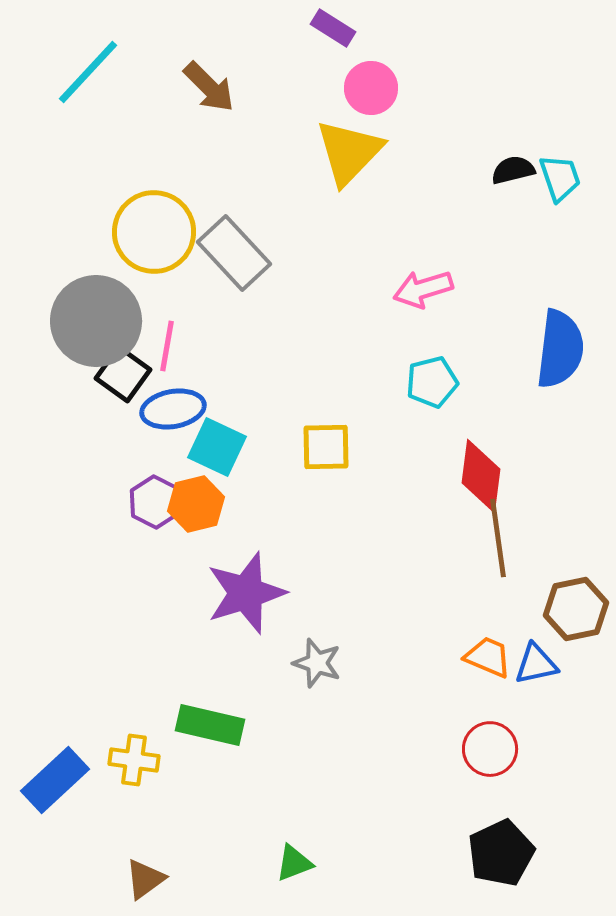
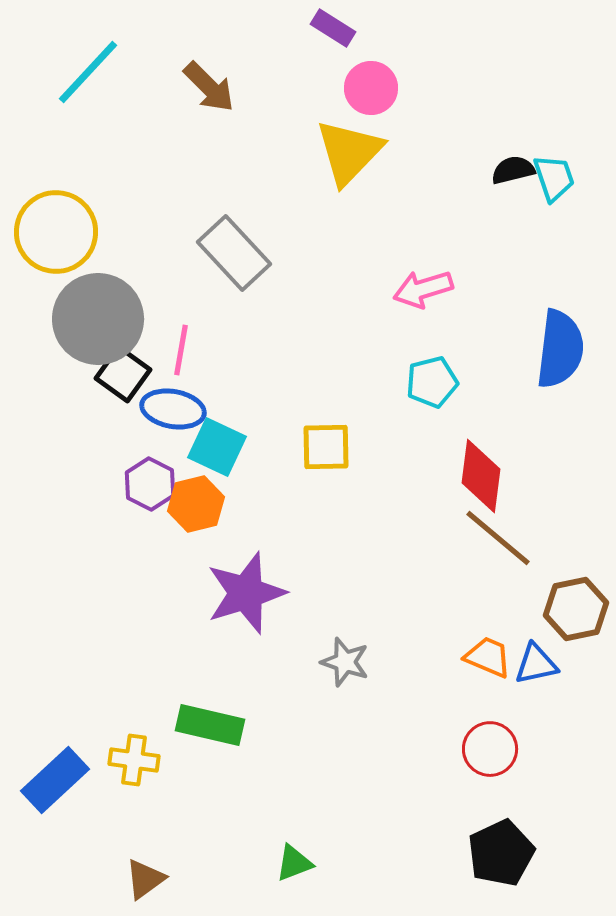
cyan trapezoid: moved 6 px left
yellow circle: moved 98 px left
gray circle: moved 2 px right, 2 px up
pink line: moved 14 px right, 4 px down
blue ellipse: rotated 20 degrees clockwise
purple hexagon: moved 5 px left, 18 px up
brown line: rotated 42 degrees counterclockwise
gray star: moved 28 px right, 1 px up
